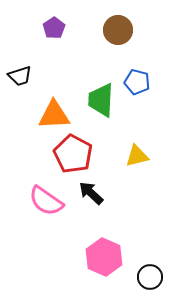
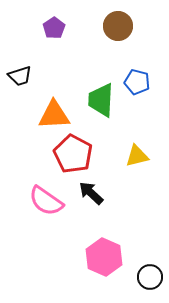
brown circle: moved 4 px up
